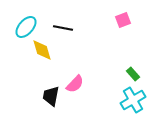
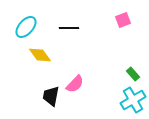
black line: moved 6 px right; rotated 12 degrees counterclockwise
yellow diamond: moved 2 px left, 5 px down; rotated 20 degrees counterclockwise
